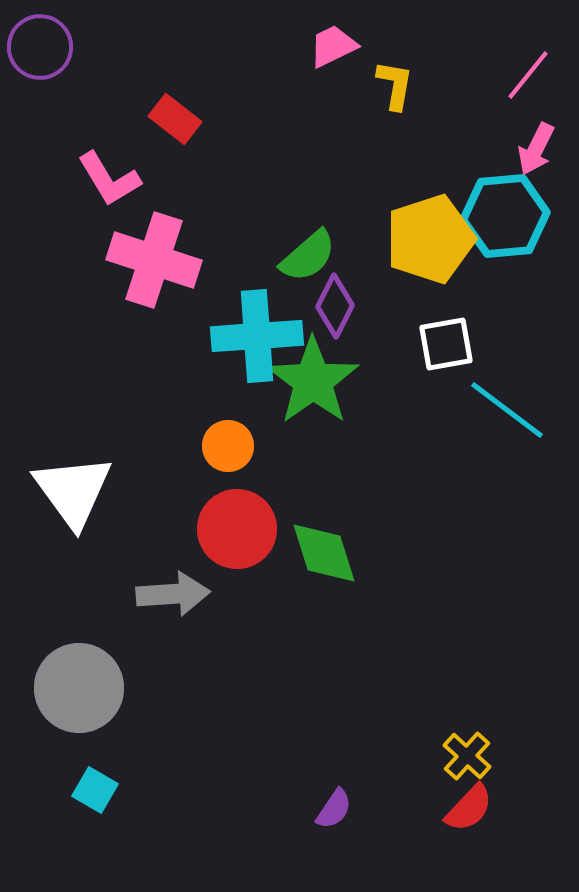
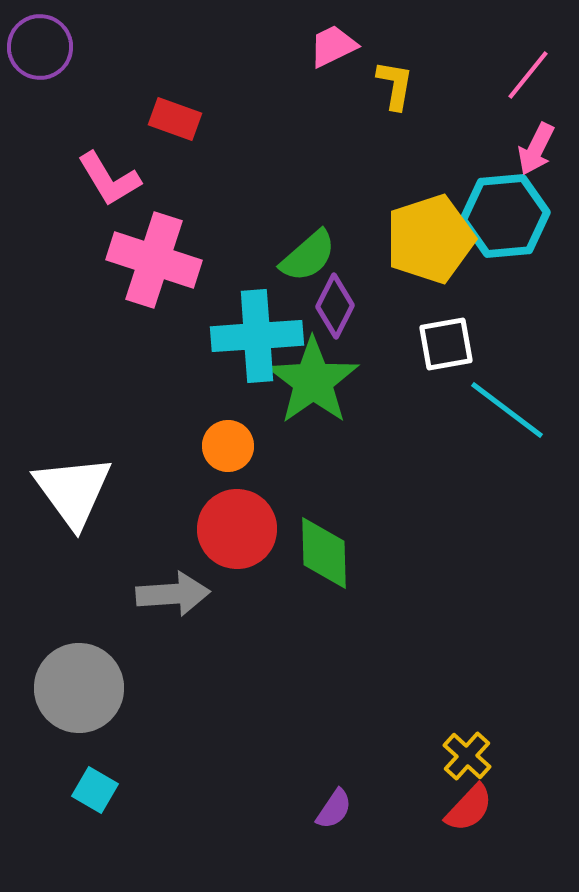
red rectangle: rotated 18 degrees counterclockwise
green diamond: rotated 16 degrees clockwise
